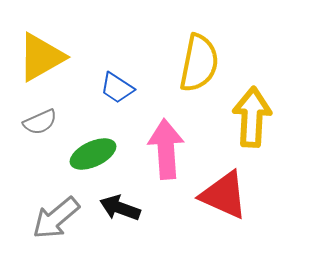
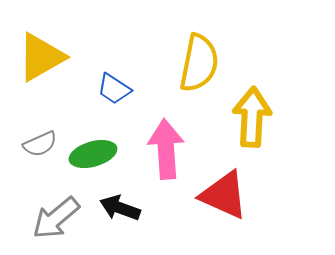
blue trapezoid: moved 3 px left, 1 px down
gray semicircle: moved 22 px down
green ellipse: rotated 9 degrees clockwise
